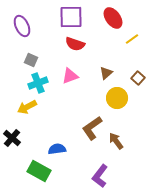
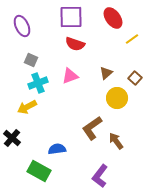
brown square: moved 3 px left
